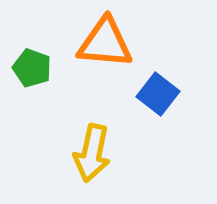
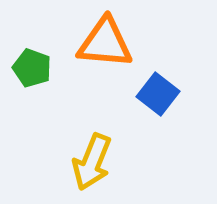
yellow arrow: moved 9 px down; rotated 10 degrees clockwise
